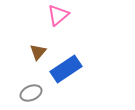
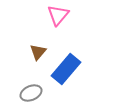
pink triangle: rotated 10 degrees counterclockwise
blue rectangle: rotated 16 degrees counterclockwise
